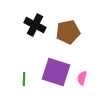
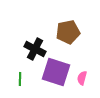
black cross: moved 24 px down
green line: moved 4 px left
